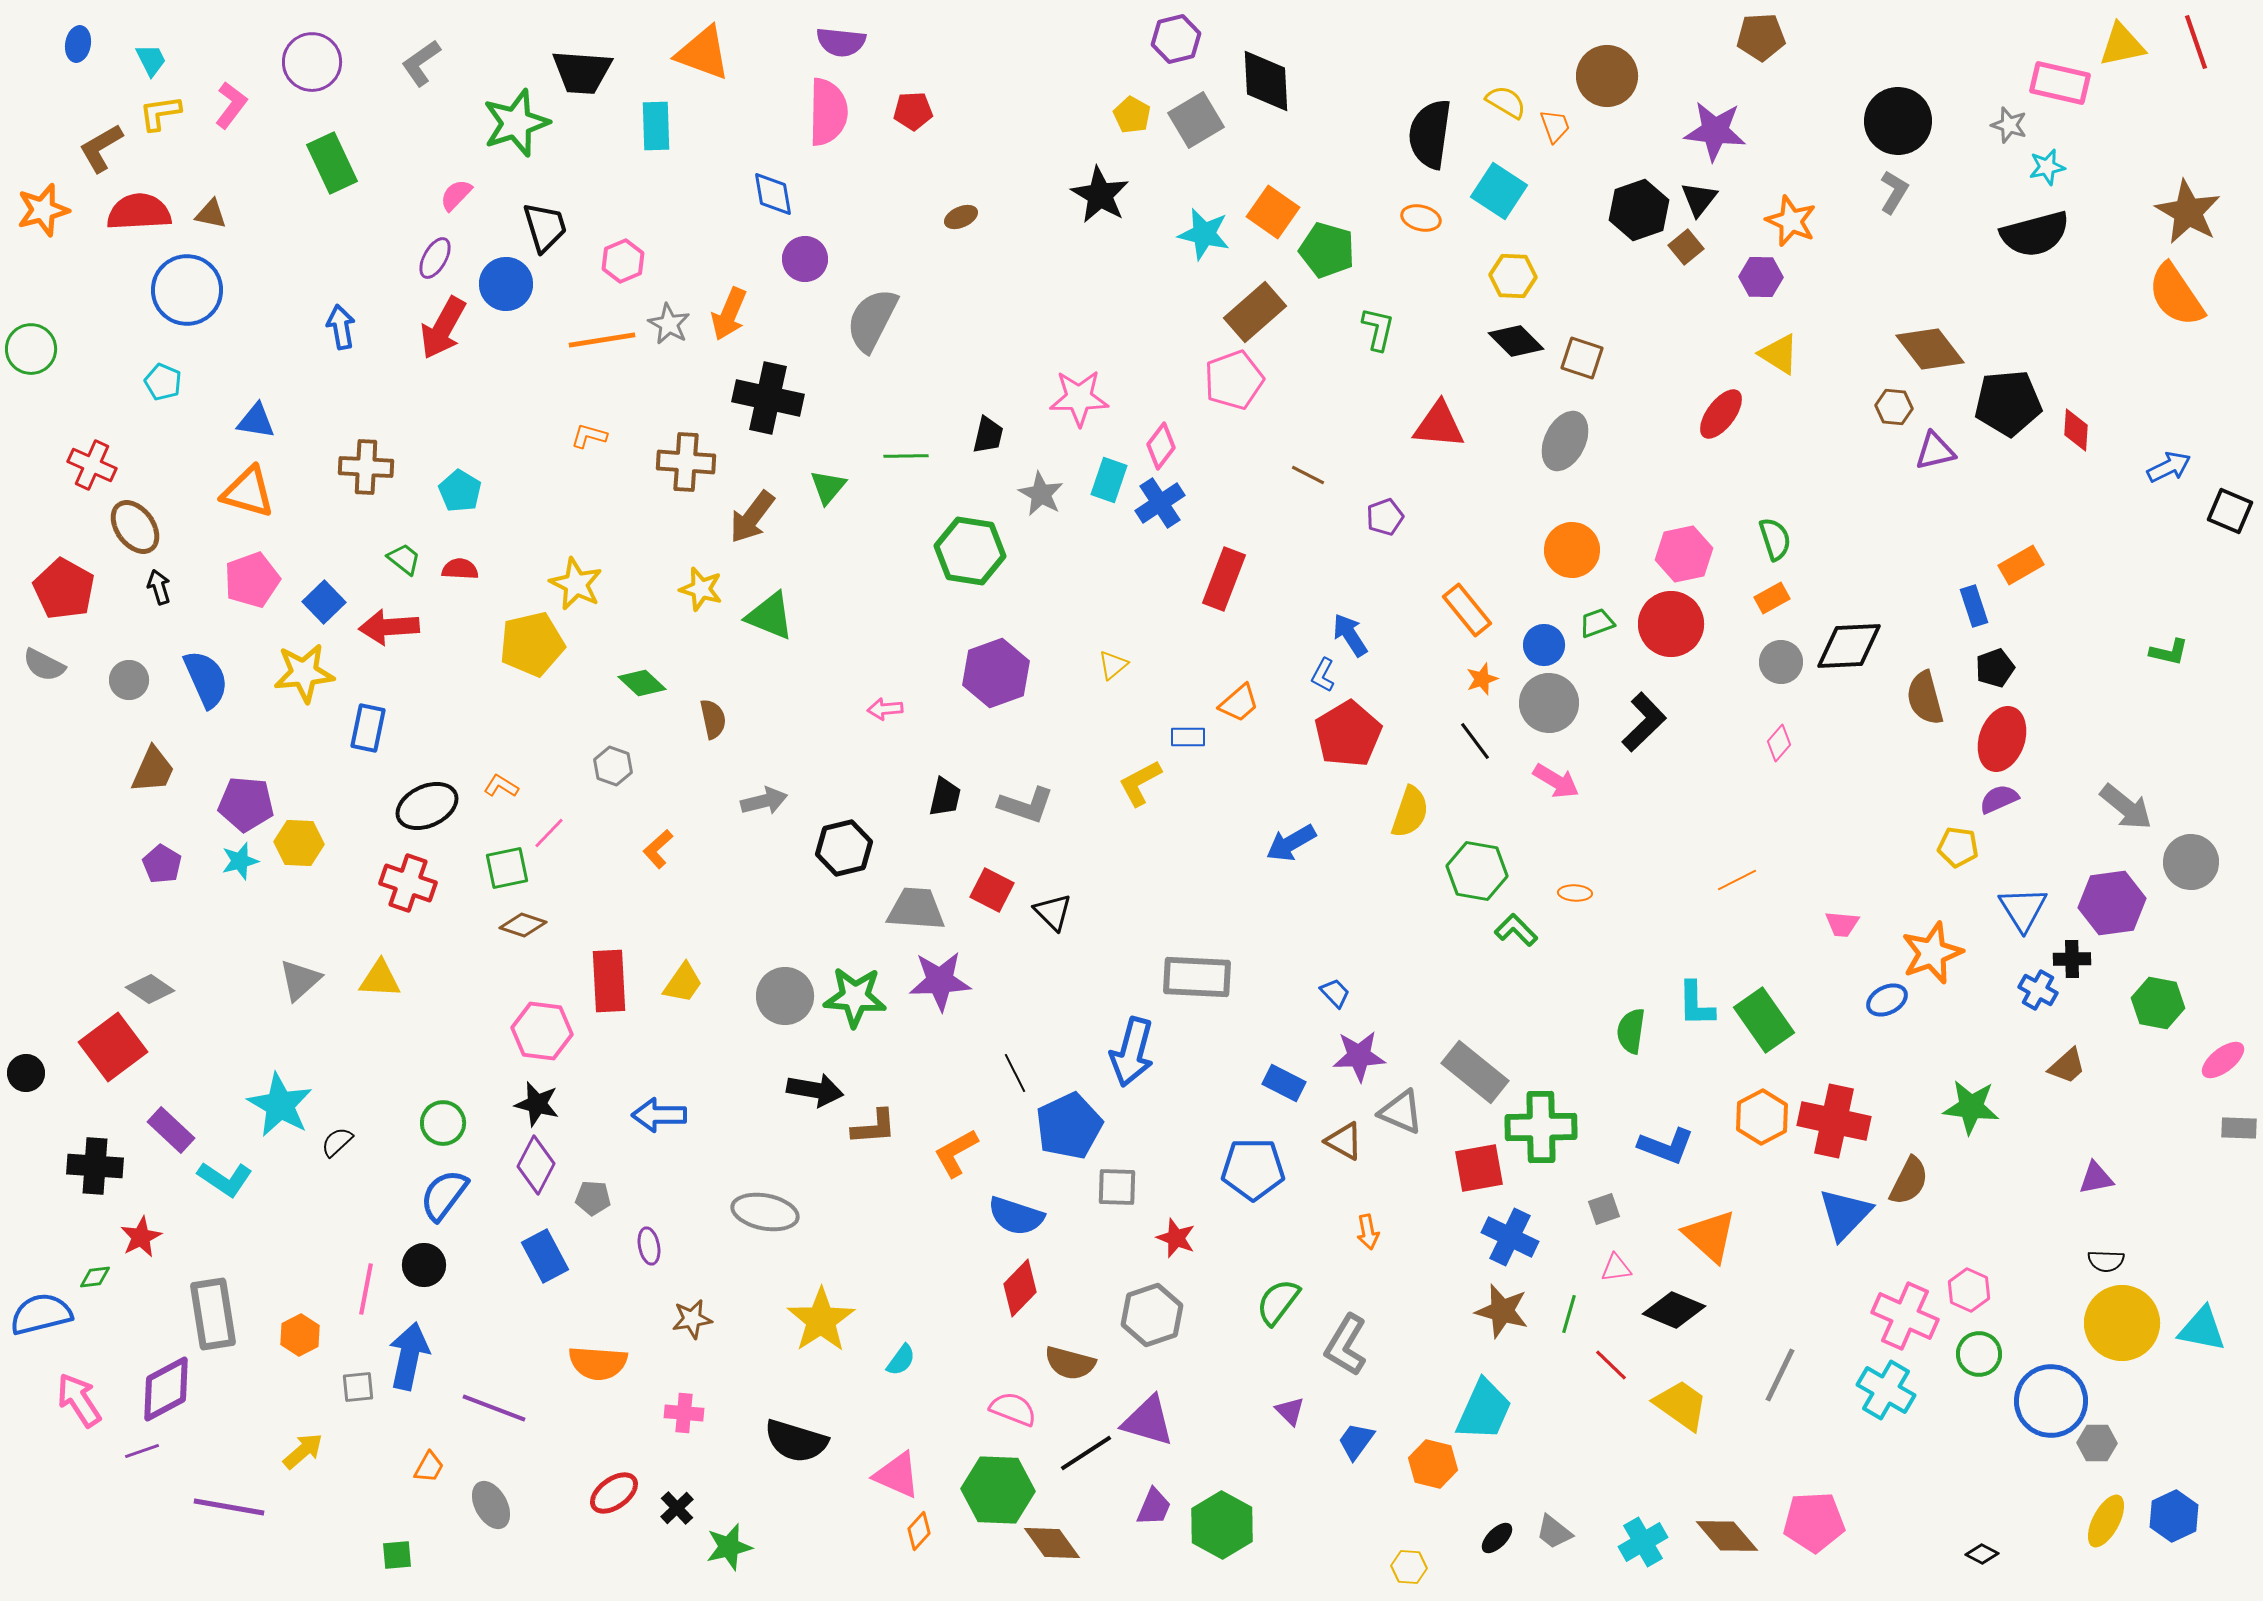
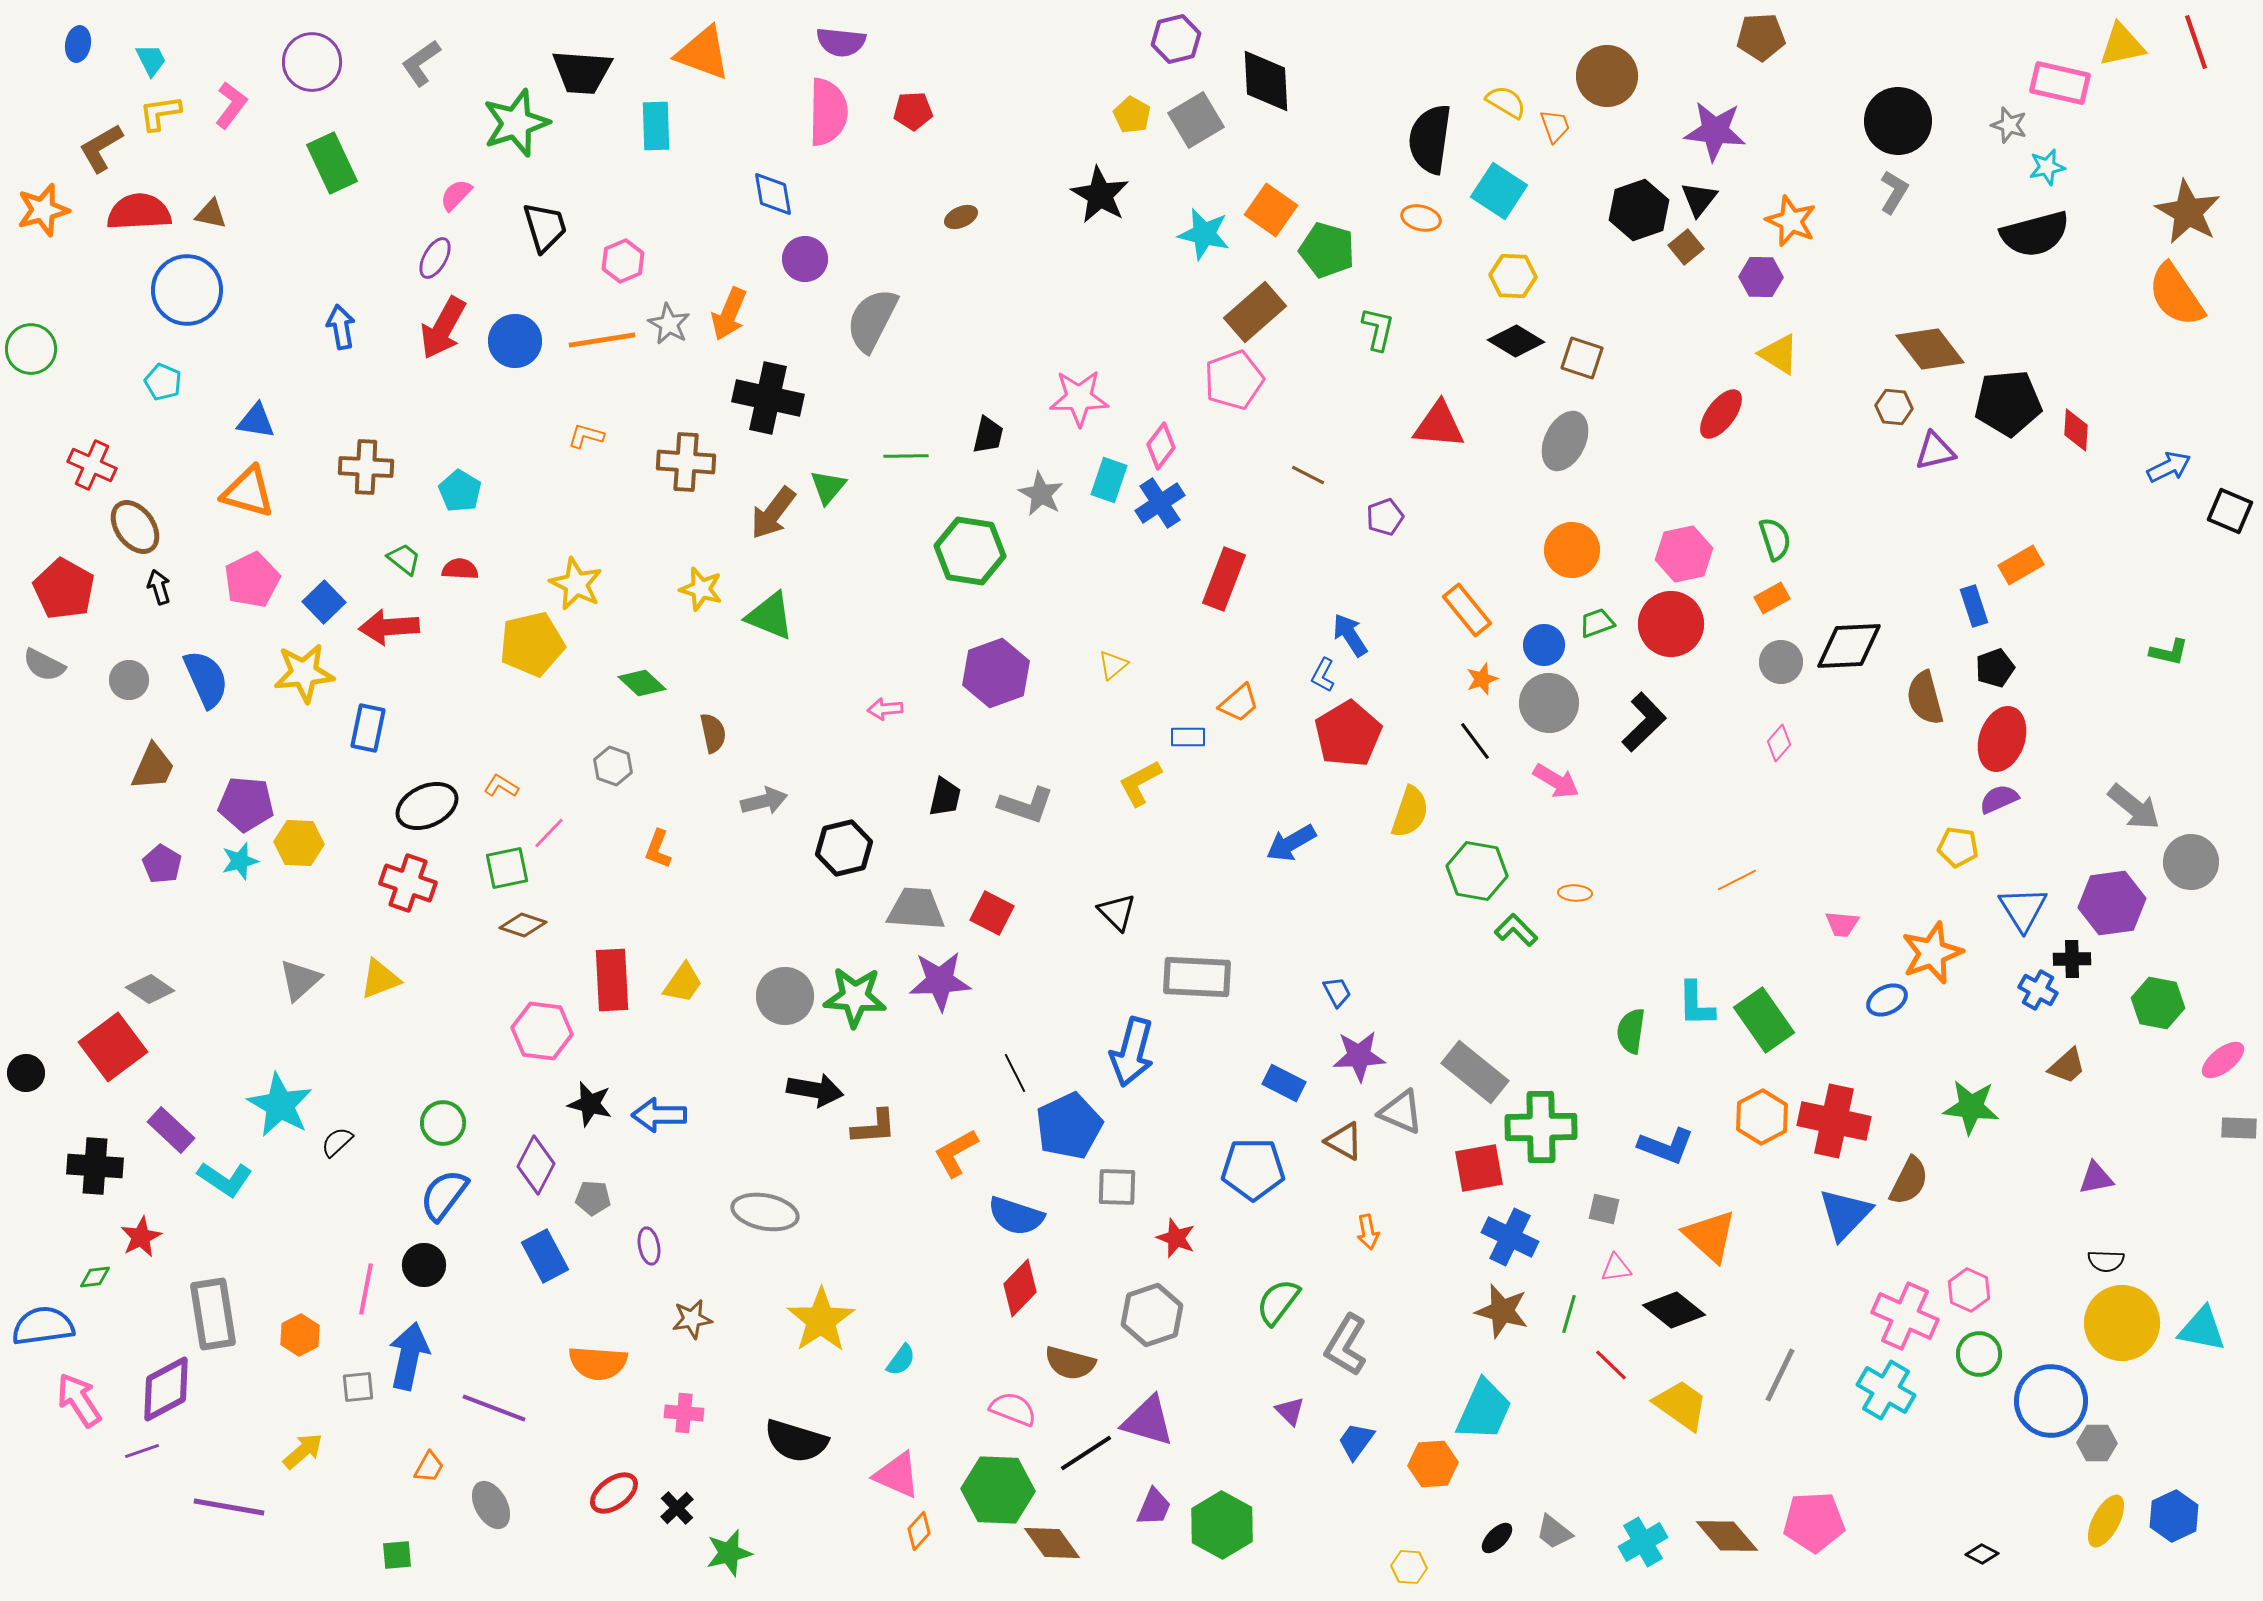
black semicircle at (1430, 134): moved 5 px down
orange square at (1273, 212): moved 2 px left, 2 px up
blue circle at (506, 284): moved 9 px right, 57 px down
black diamond at (1516, 341): rotated 14 degrees counterclockwise
orange L-shape at (589, 436): moved 3 px left
brown arrow at (752, 517): moved 21 px right, 4 px up
pink pentagon at (252, 580): rotated 6 degrees counterclockwise
brown semicircle at (713, 719): moved 14 px down
brown trapezoid at (153, 770): moved 3 px up
gray arrow at (2126, 807): moved 8 px right
orange L-shape at (658, 849): rotated 27 degrees counterclockwise
red square at (992, 890): moved 23 px down
black triangle at (1053, 912): moved 64 px right
yellow triangle at (380, 979): rotated 24 degrees counterclockwise
red rectangle at (609, 981): moved 3 px right, 1 px up
blue trapezoid at (1335, 993): moved 2 px right, 1 px up; rotated 16 degrees clockwise
black star at (537, 1104): moved 53 px right
gray square at (1604, 1209): rotated 32 degrees clockwise
black diamond at (1674, 1310): rotated 16 degrees clockwise
blue semicircle at (41, 1314): moved 2 px right, 12 px down; rotated 6 degrees clockwise
orange hexagon at (1433, 1464): rotated 18 degrees counterclockwise
green star at (729, 1547): moved 6 px down
